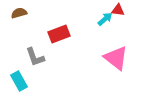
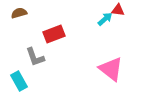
red rectangle: moved 5 px left
pink triangle: moved 5 px left, 11 px down
